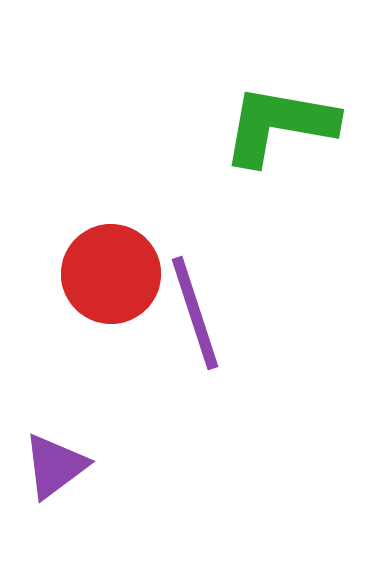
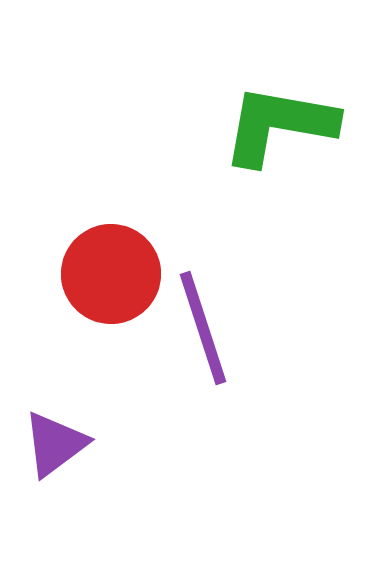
purple line: moved 8 px right, 15 px down
purple triangle: moved 22 px up
